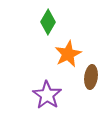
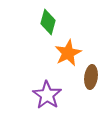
green diamond: rotated 15 degrees counterclockwise
orange star: moved 1 px up
